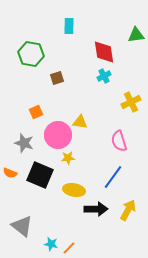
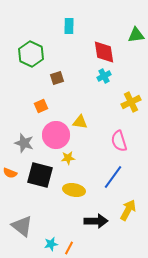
green hexagon: rotated 15 degrees clockwise
orange square: moved 5 px right, 6 px up
pink circle: moved 2 px left
black square: rotated 8 degrees counterclockwise
black arrow: moved 12 px down
cyan star: rotated 24 degrees counterclockwise
orange line: rotated 16 degrees counterclockwise
